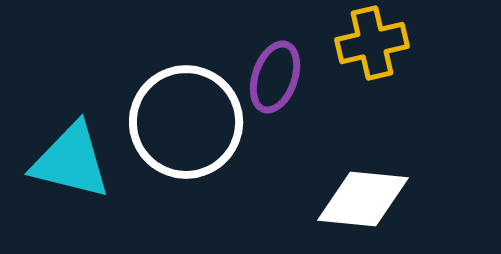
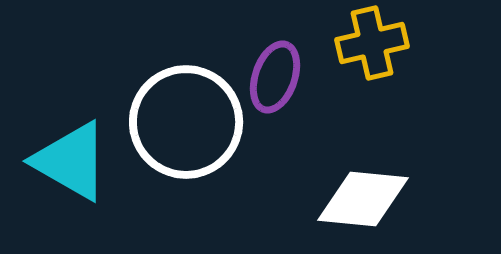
cyan triangle: rotated 16 degrees clockwise
